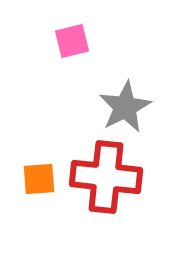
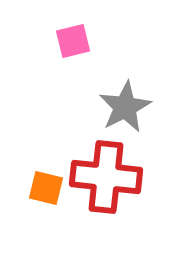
pink square: moved 1 px right
orange square: moved 7 px right, 9 px down; rotated 18 degrees clockwise
